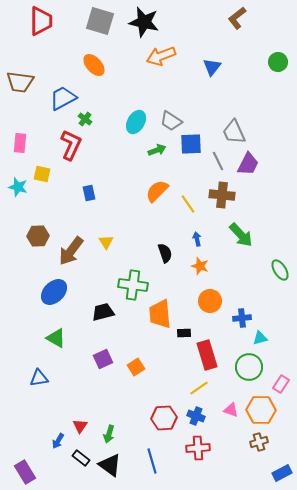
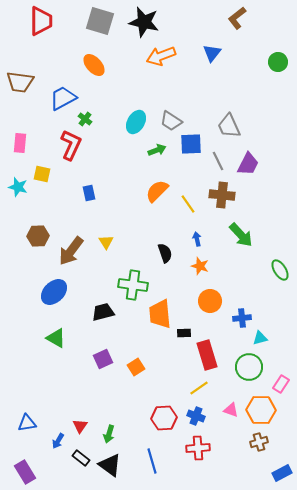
blue triangle at (212, 67): moved 14 px up
gray trapezoid at (234, 132): moved 5 px left, 6 px up
blue triangle at (39, 378): moved 12 px left, 45 px down
